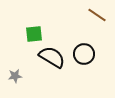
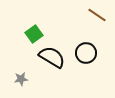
green square: rotated 30 degrees counterclockwise
black circle: moved 2 px right, 1 px up
gray star: moved 6 px right, 3 px down
